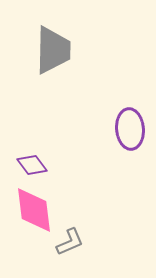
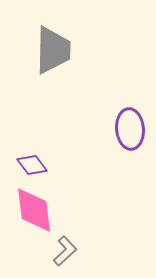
gray L-shape: moved 5 px left, 9 px down; rotated 20 degrees counterclockwise
